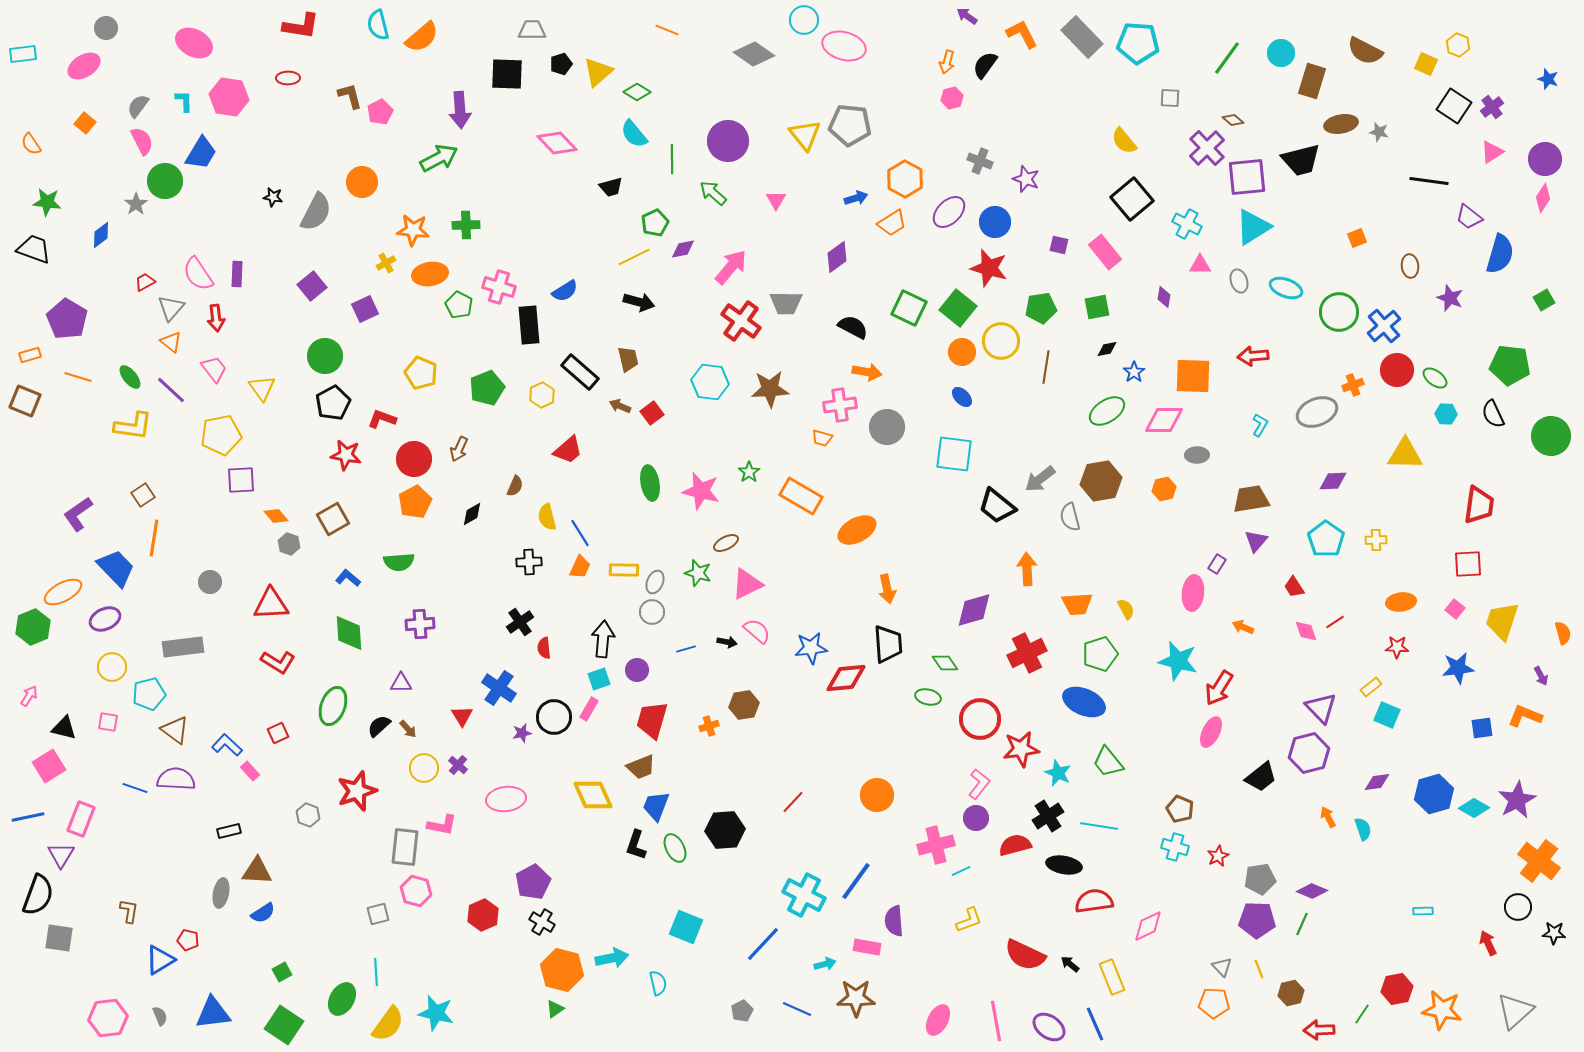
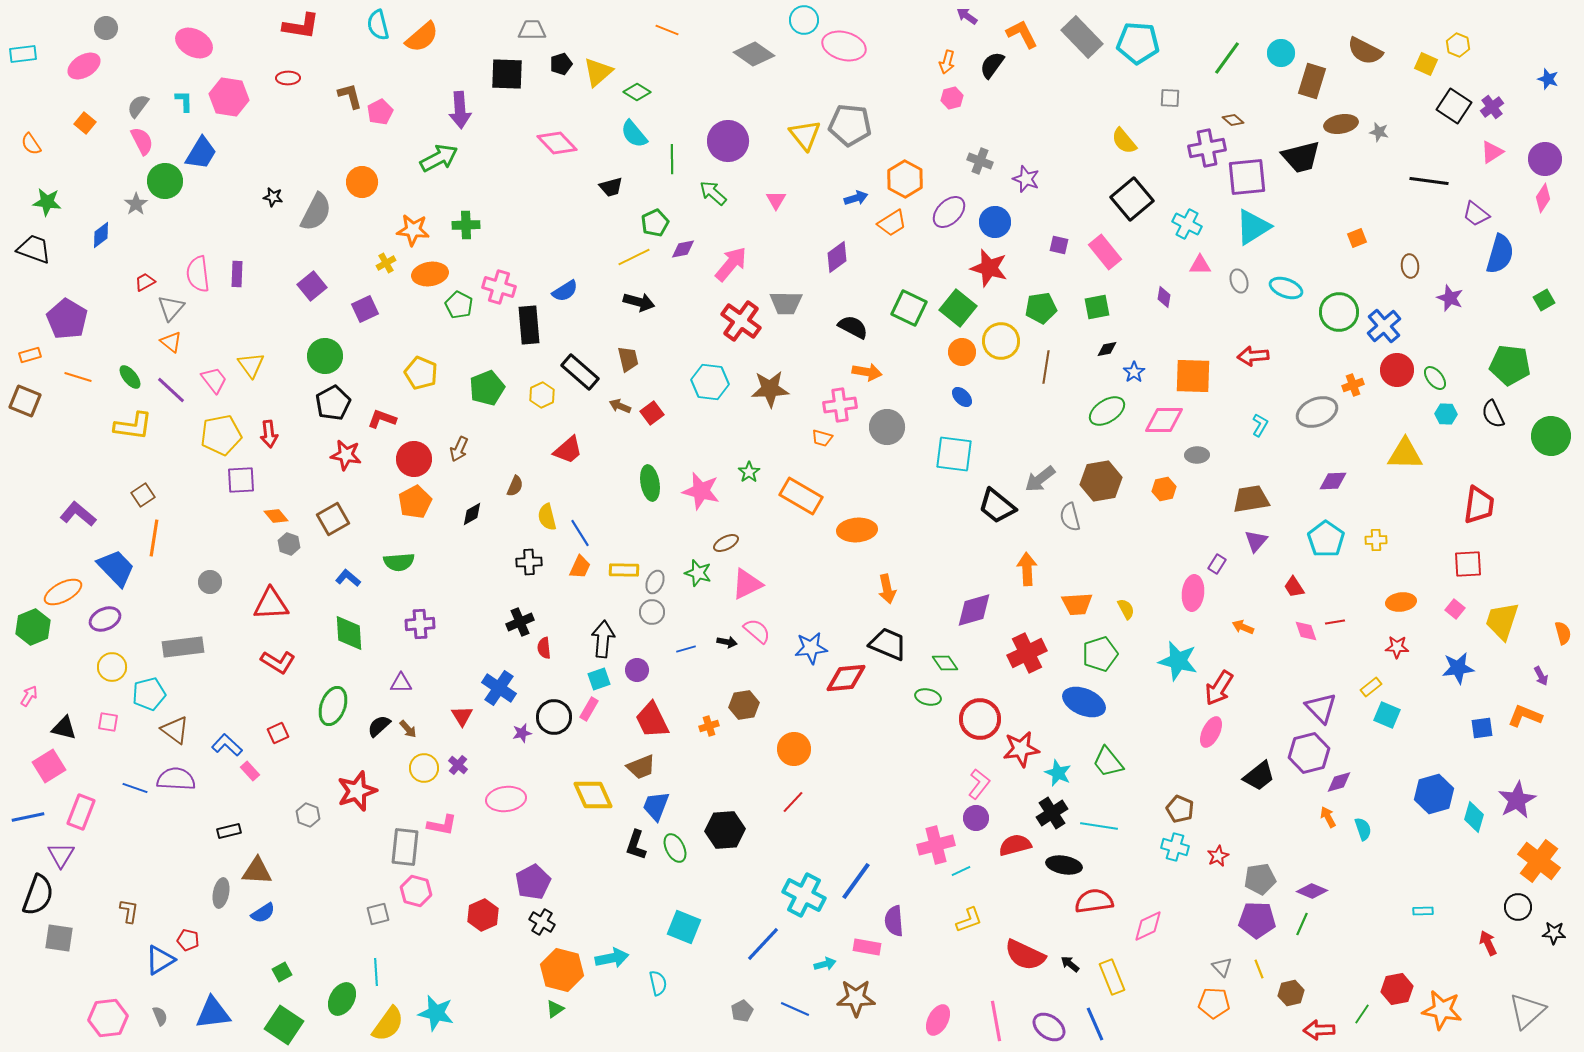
black semicircle at (985, 65): moved 7 px right
purple cross at (1207, 148): rotated 33 degrees clockwise
black trapezoid at (1301, 160): moved 3 px up
purple trapezoid at (1469, 217): moved 7 px right, 3 px up
pink arrow at (731, 267): moved 3 px up
pink semicircle at (198, 274): rotated 27 degrees clockwise
red arrow at (216, 318): moved 53 px right, 116 px down
pink trapezoid at (214, 369): moved 11 px down
green ellipse at (1435, 378): rotated 15 degrees clockwise
yellow triangle at (262, 388): moved 11 px left, 23 px up
purple L-shape at (78, 514): rotated 75 degrees clockwise
orange ellipse at (857, 530): rotated 24 degrees clockwise
black cross at (520, 622): rotated 12 degrees clockwise
red line at (1335, 622): rotated 24 degrees clockwise
black trapezoid at (888, 644): rotated 63 degrees counterclockwise
red trapezoid at (652, 720): rotated 42 degrees counterclockwise
black trapezoid at (1261, 777): moved 2 px left, 1 px up
purple diamond at (1377, 782): moved 38 px left; rotated 8 degrees counterclockwise
orange circle at (877, 795): moved 83 px left, 46 px up
cyan diamond at (1474, 808): moved 9 px down; rotated 76 degrees clockwise
black cross at (1048, 816): moved 4 px right, 3 px up
pink rectangle at (81, 819): moved 7 px up
cyan square at (686, 927): moved 2 px left
blue line at (797, 1009): moved 2 px left
gray triangle at (1515, 1011): moved 12 px right
